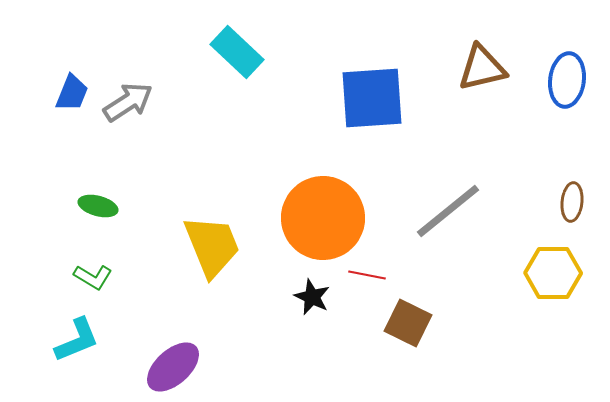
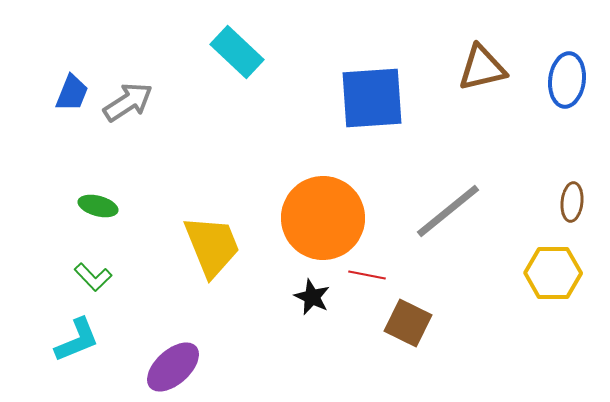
green L-shape: rotated 15 degrees clockwise
